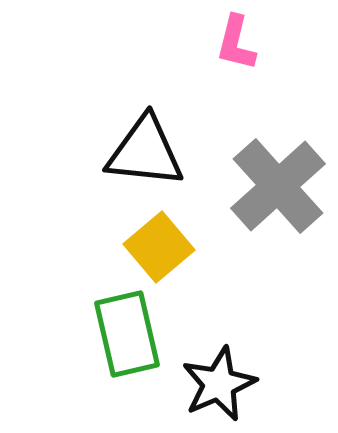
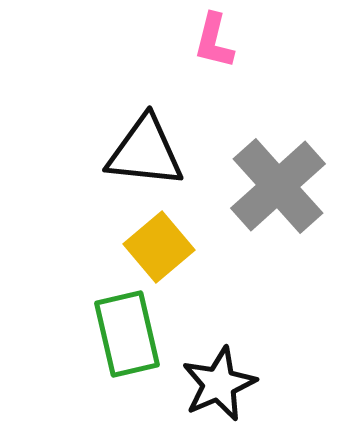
pink L-shape: moved 22 px left, 2 px up
